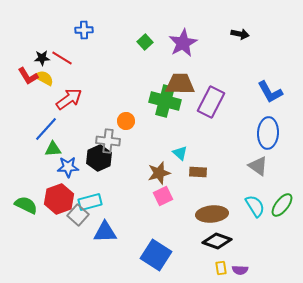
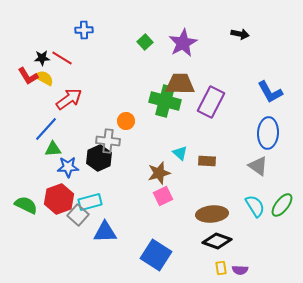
brown rectangle: moved 9 px right, 11 px up
